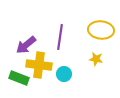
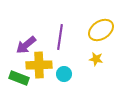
yellow ellipse: rotated 40 degrees counterclockwise
yellow cross: rotated 10 degrees counterclockwise
